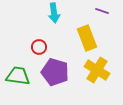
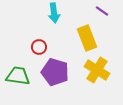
purple line: rotated 16 degrees clockwise
